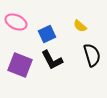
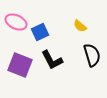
blue square: moved 7 px left, 2 px up
